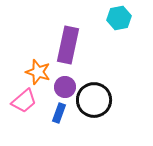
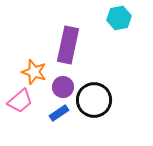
orange star: moved 4 px left
purple circle: moved 2 px left
pink trapezoid: moved 4 px left
blue rectangle: rotated 36 degrees clockwise
